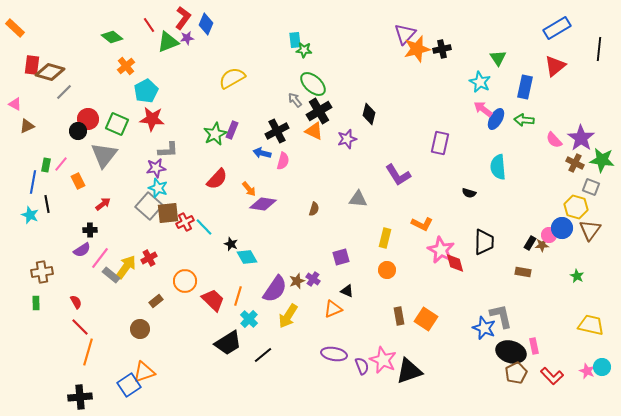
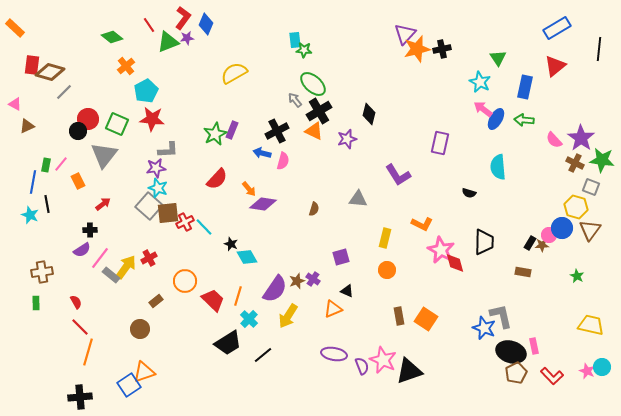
yellow semicircle at (232, 78): moved 2 px right, 5 px up
